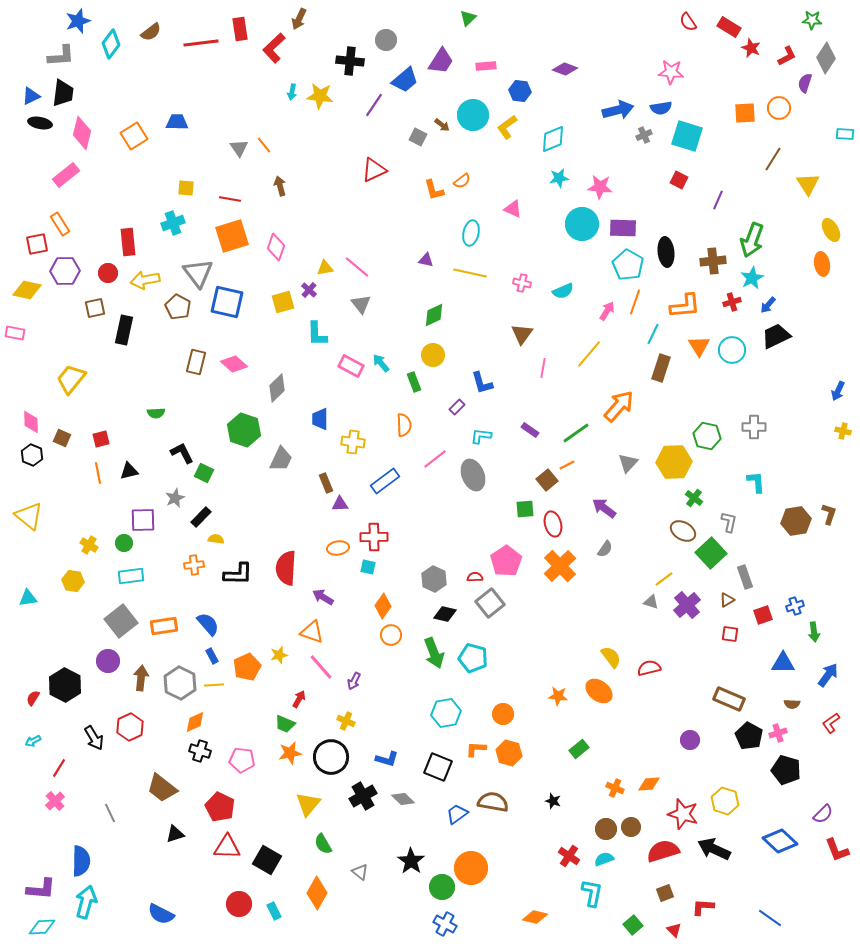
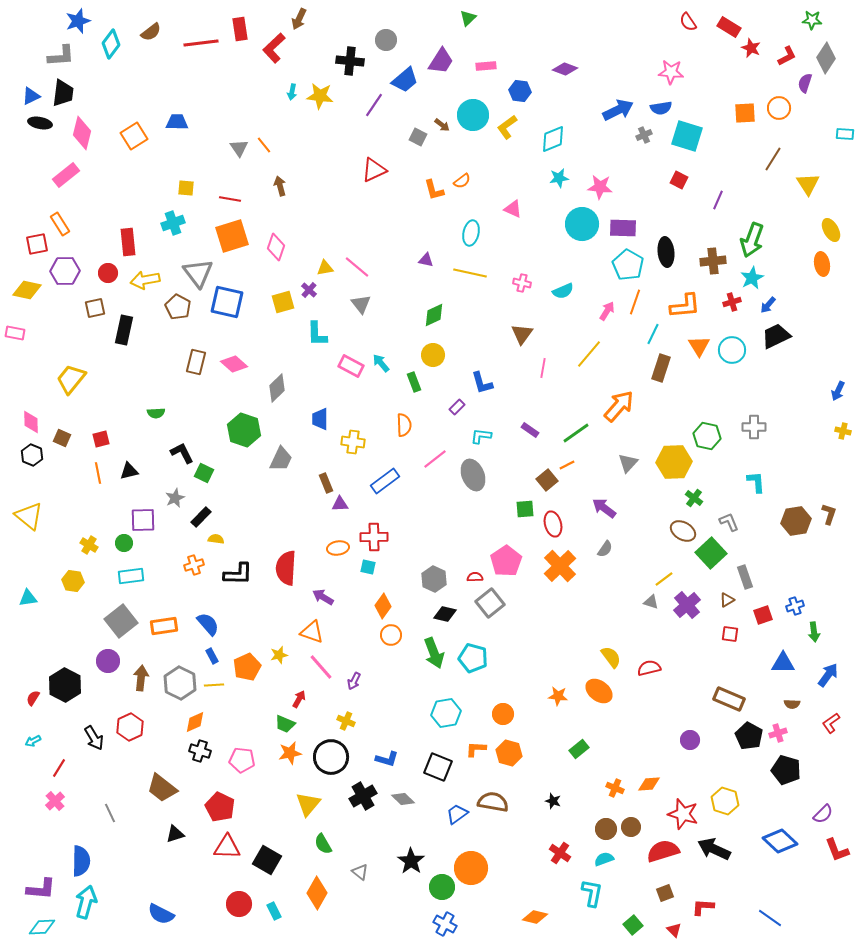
blue arrow at (618, 110): rotated 12 degrees counterclockwise
gray L-shape at (729, 522): rotated 35 degrees counterclockwise
orange cross at (194, 565): rotated 12 degrees counterclockwise
red cross at (569, 856): moved 9 px left, 3 px up
